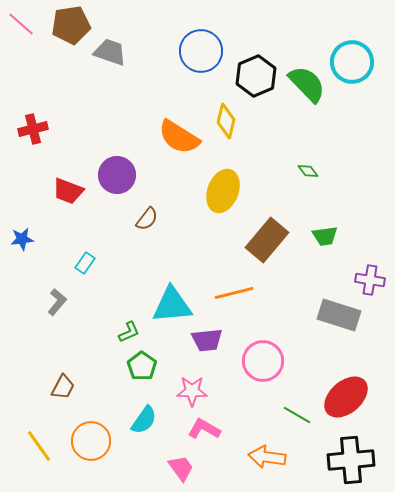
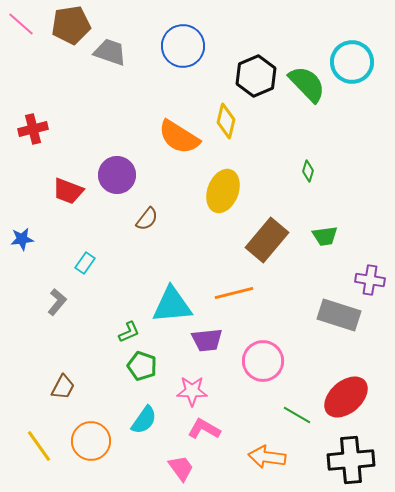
blue circle: moved 18 px left, 5 px up
green diamond: rotated 55 degrees clockwise
green pentagon: rotated 16 degrees counterclockwise
